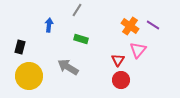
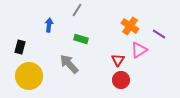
purple line: moved 6 px right, 9 px down
pink triangle: moved 1 px right; rotated 18 degrees clockwise
gray arrow: moved 1 px right, 3 px up; rotated 15 degrees clockwise
